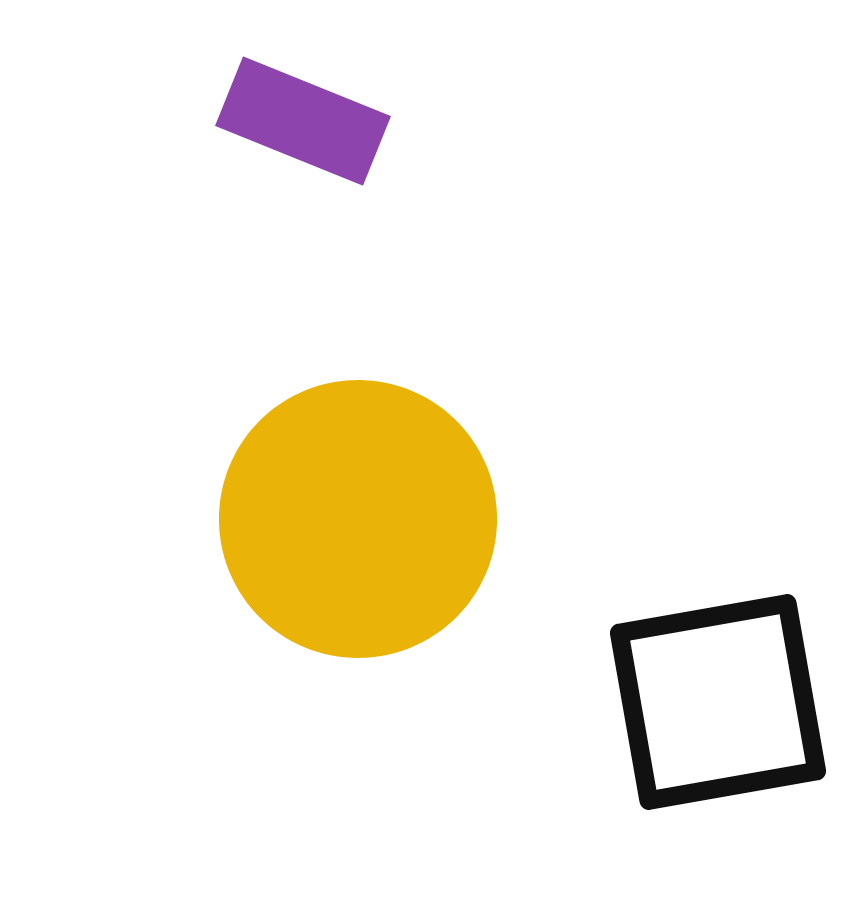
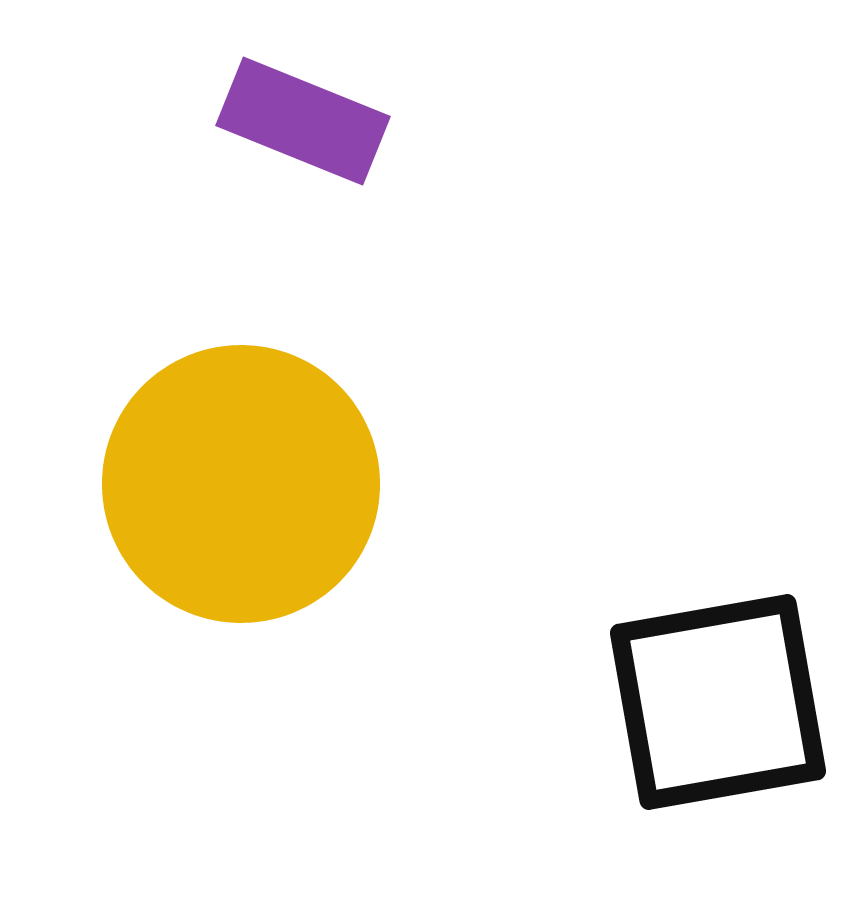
yellow circle: moved 117 px left, 35 px up
